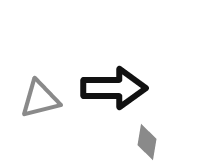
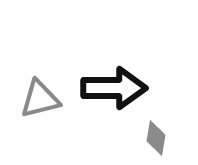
gray diamond: moved 9 px right, 4 px up
